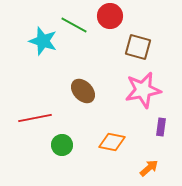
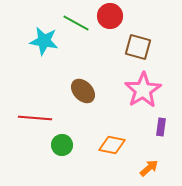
green line: moved 2 px right, 2 px up
cyan star: moved 1 px right; rotated 8 degrees counterclockwise
pink star: rotated 21 degrees counterclockwise
red line: rotated 16 degrees clockwise
orange diamond: moved 3 px down
